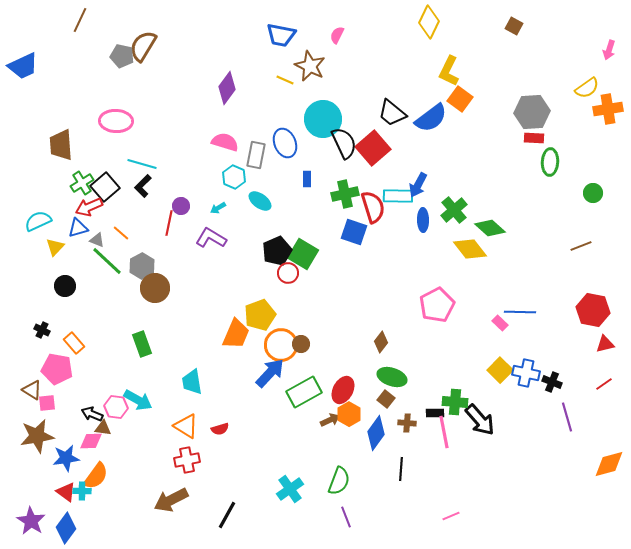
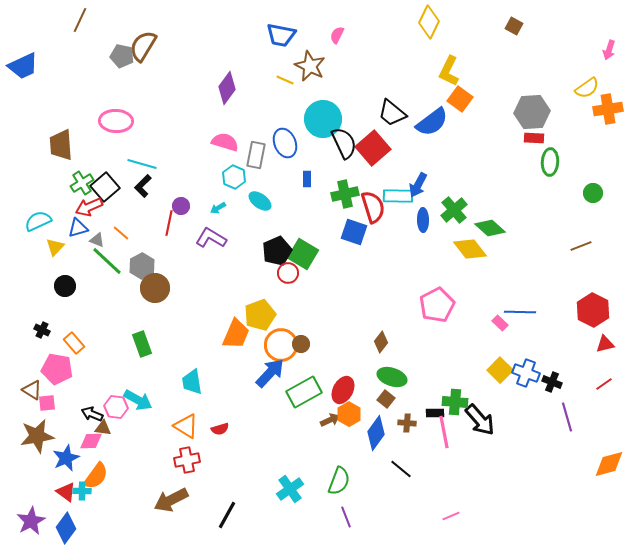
blue semicircle at (431, 118): moved 1 px right, 4 px down
red hexagon at (593, 310): rotated 16 degrees clockwise
blue cross at (526, 373): rotated 8 degrees clockwise
blue star at (66, 458): rotated 16 degrees counterclockwise
black line at (401, 469): rotated 55 degrees counterclockwise
purple star at (31, 521): rotated 12 degrees clockwise
